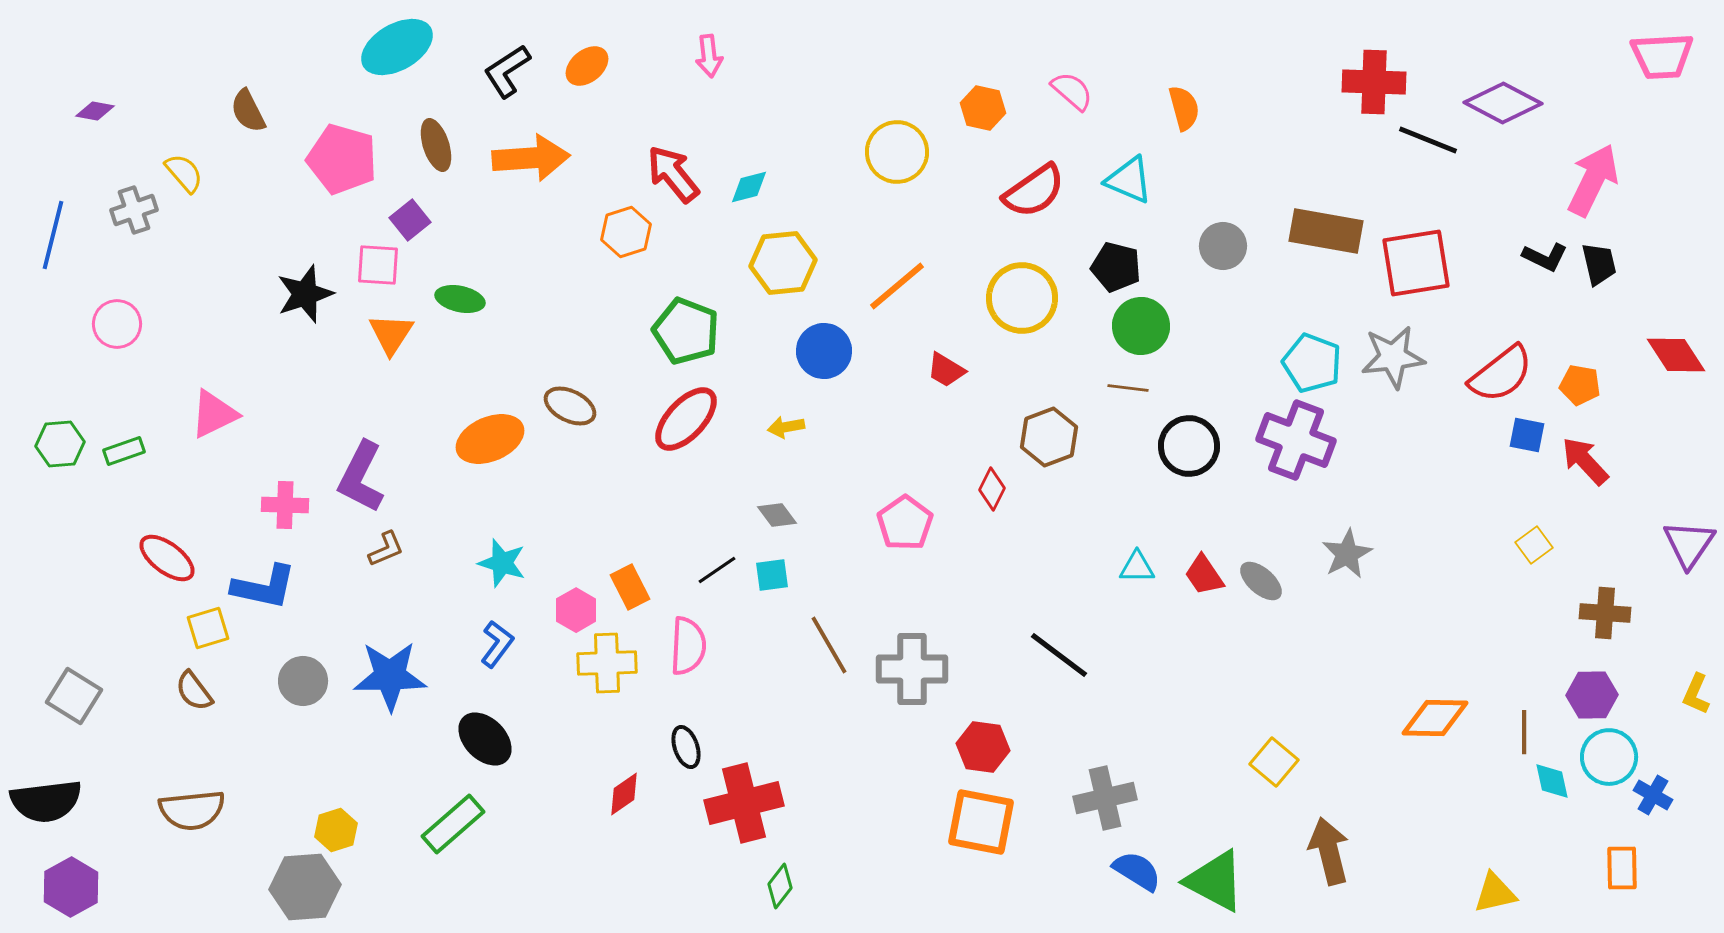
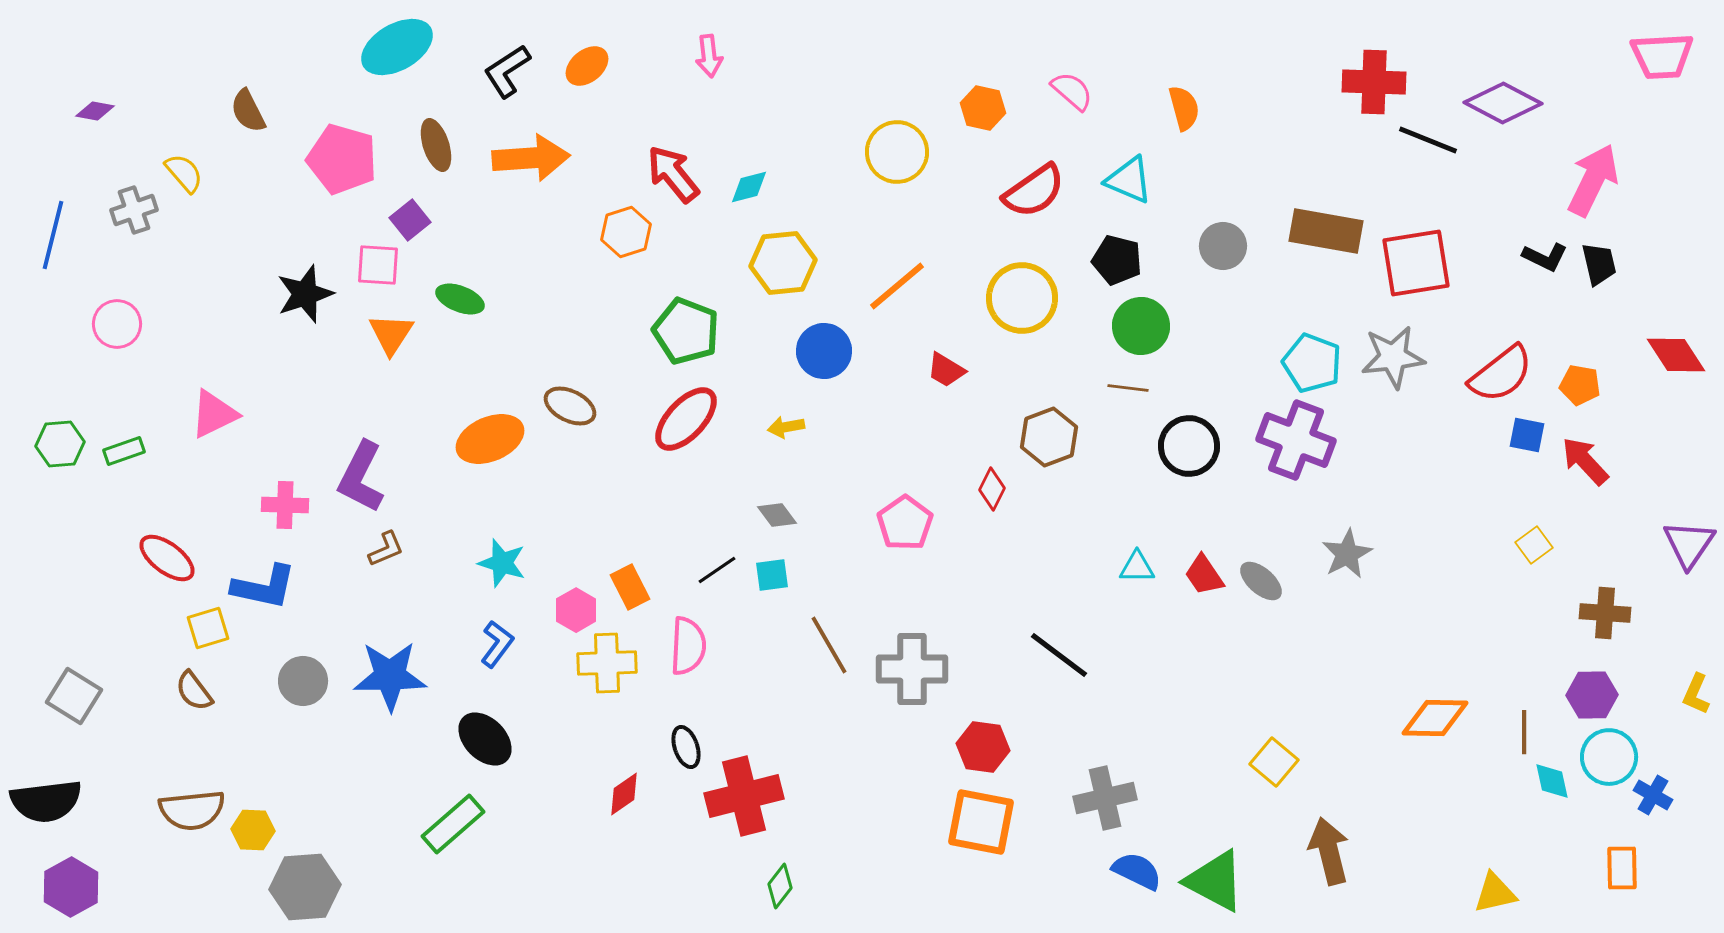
black pentagon at (1116, 267): moved 1 px right, 7 px up
green ellipse at (460, 299): rotated 9 degrees clockwise
red cross at (744, 803): moved 7 px up
yellow hexagon at (336, 830): moved 83 px left; rotated 21 degrees clockwise
blue semicircle at (1137, 871): rotated 6 degrees counterclockwise
